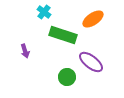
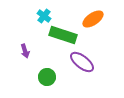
cyan cross: moved 4 px down
purple ellipse: moved 9 px left
green circle: moved 20 px left
